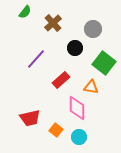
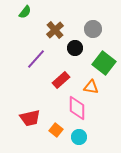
brown cross: moved 2 px right, 7 px down
